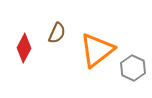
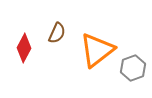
gray hexagon: rotated 15 degrees clockwise
